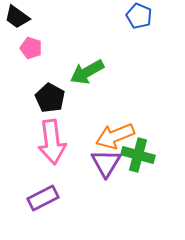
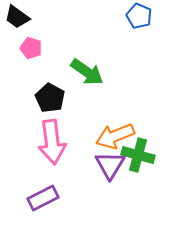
green arrow: rotated 116 degrees counterclockwise
purple triangle: moved 4 px right, 2 px down
